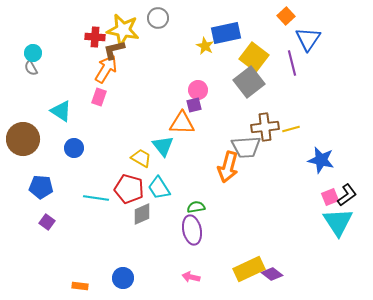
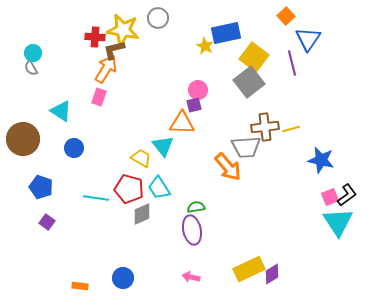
orange arrow at (228, 167): rotated 56 degrees counterclockwise
blue pentagon at (41, 187): rotated 15 degrees clockwise
purple diamond at (272, 274): rotated 70 degrees counterclockwise
